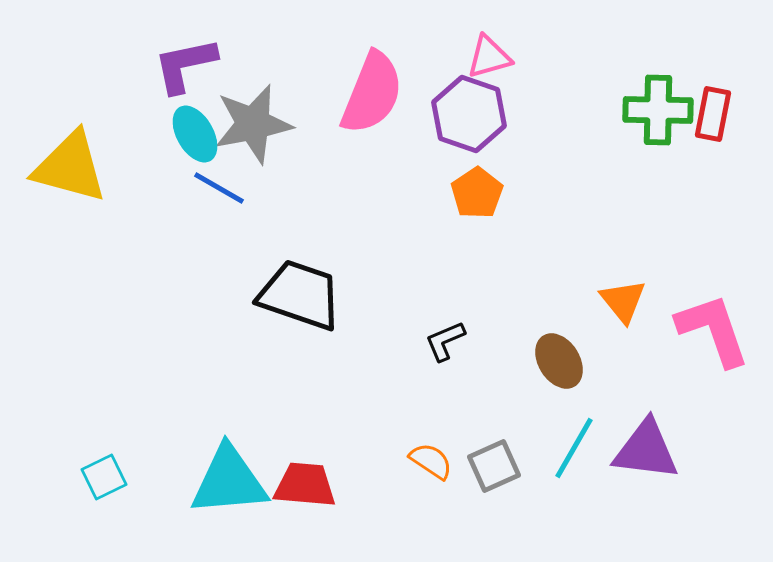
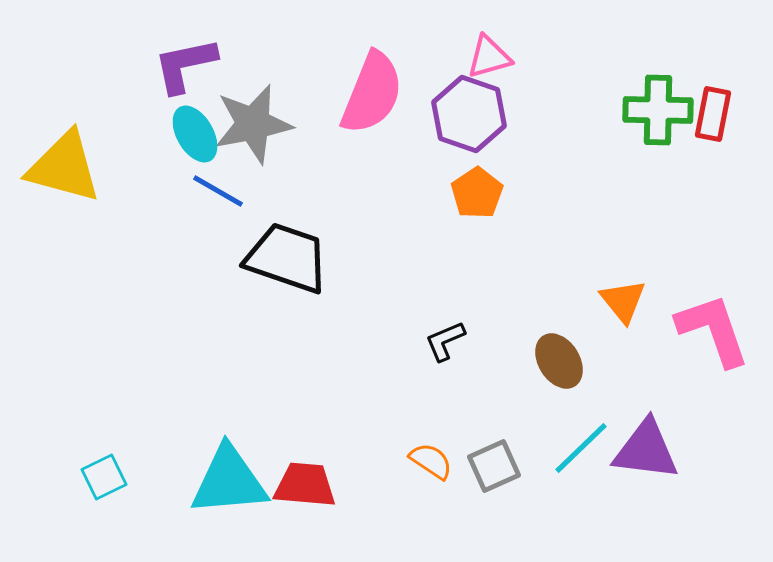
yellow triangle: moved 6 px left
blue line: moved 1 px left, 3 px down
black trapezoid: moved 13 px left, 37 px up
cyan line: moved 7 px right; rotated 16 degrees clockwise
